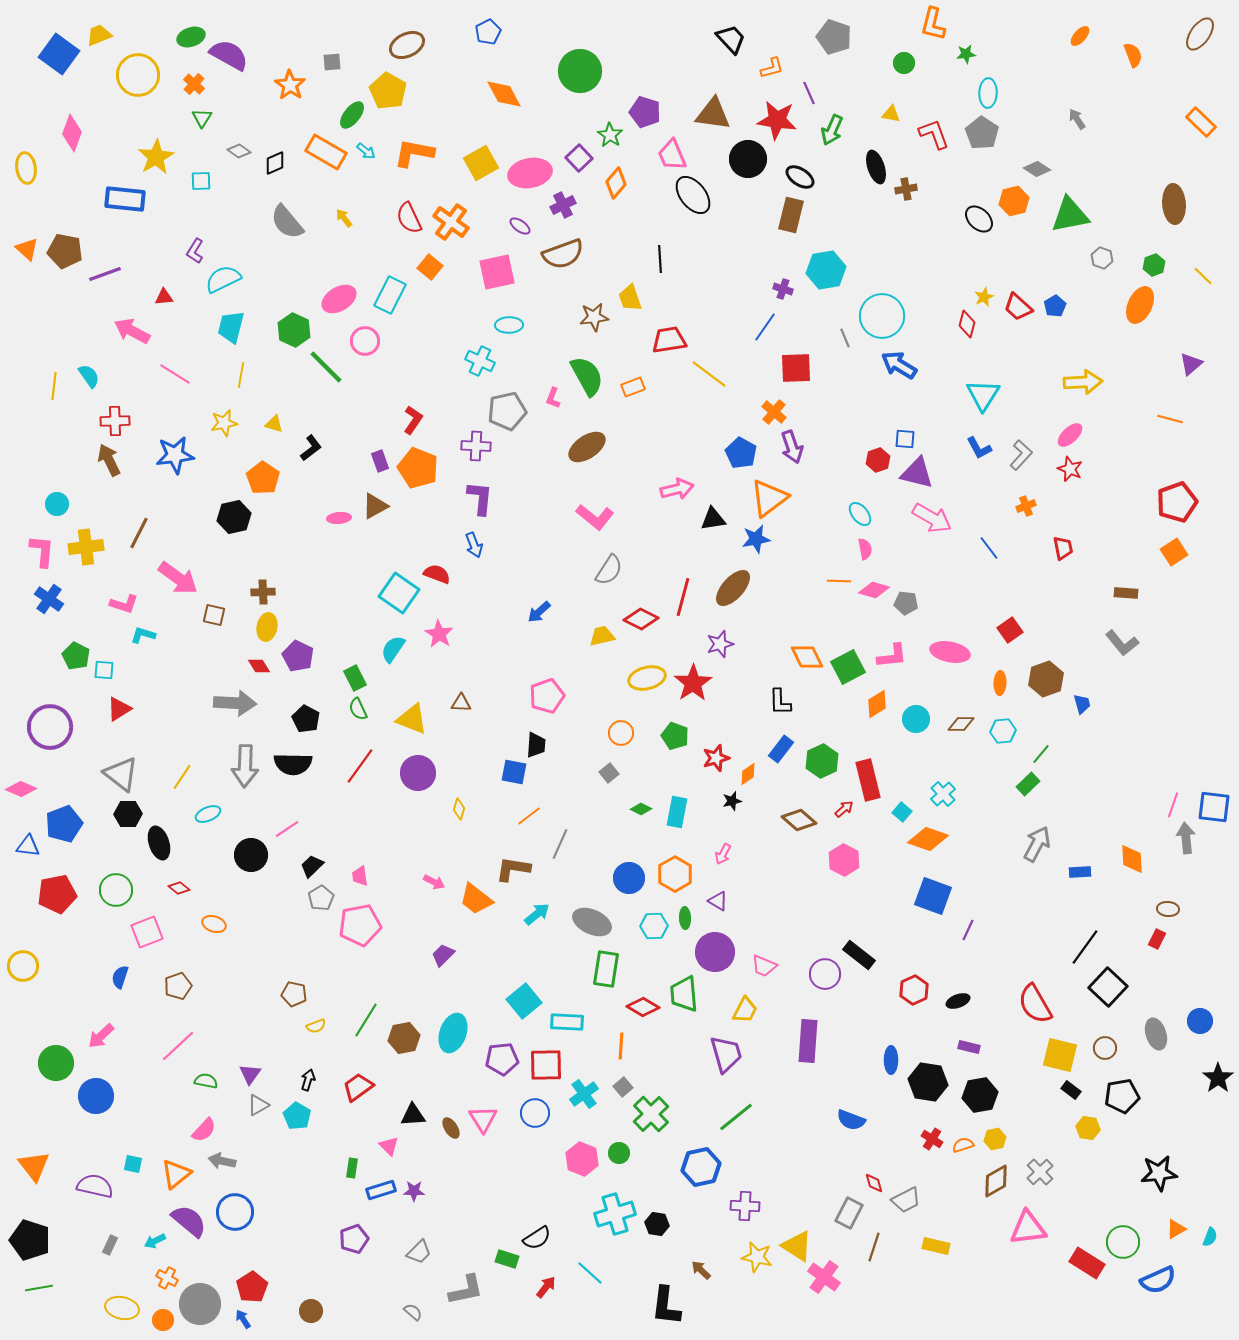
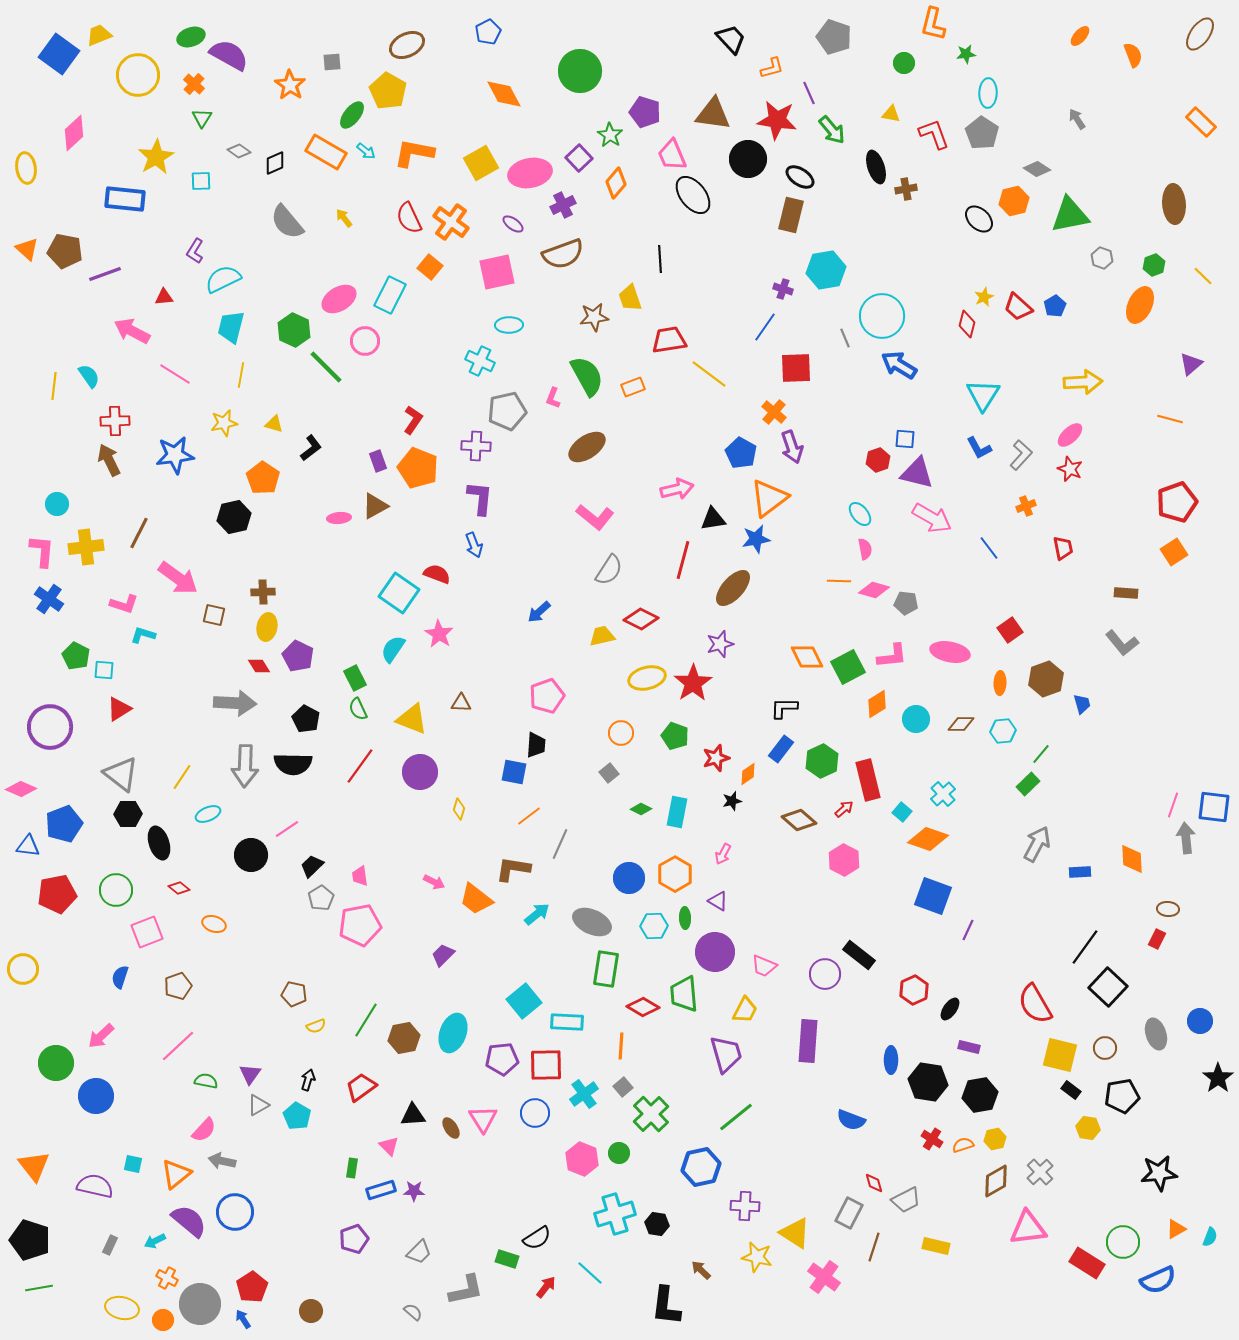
green arrow at (832, 130): rotated 64 degrees counterclockwise
pink diamond at (72, 133): moved 2 px right; rotated 27 degrees clockwise
purple ellipse at (520, 226): moved 7 px left, 2 px up
purple rectangle at (380, 461): moved 2 px left
red line at (683, 597): moved 37 px up
black L-shape at (780, 702): moved 4 px right, 6 px down; rotated 92 degrees clockwise
purple circle at (418, 773): moved 2 px right, 1 px up
yellow circle at (23, 966): moved 3 px down
black ellipse at (958, 1001): moved 8 px left, 8 px down; rotated 35 degrees counterclockwise
red trapezoid at (358, 1087): moved 3 px right
yellow triangle at (797, 1246): moved 2 px left, 13 px up
